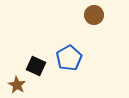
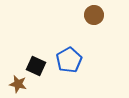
blue pentagon: moved 2 px down
brown star: moved 1 px right, 1 px up; rotated 18 degrees counterclockwise
